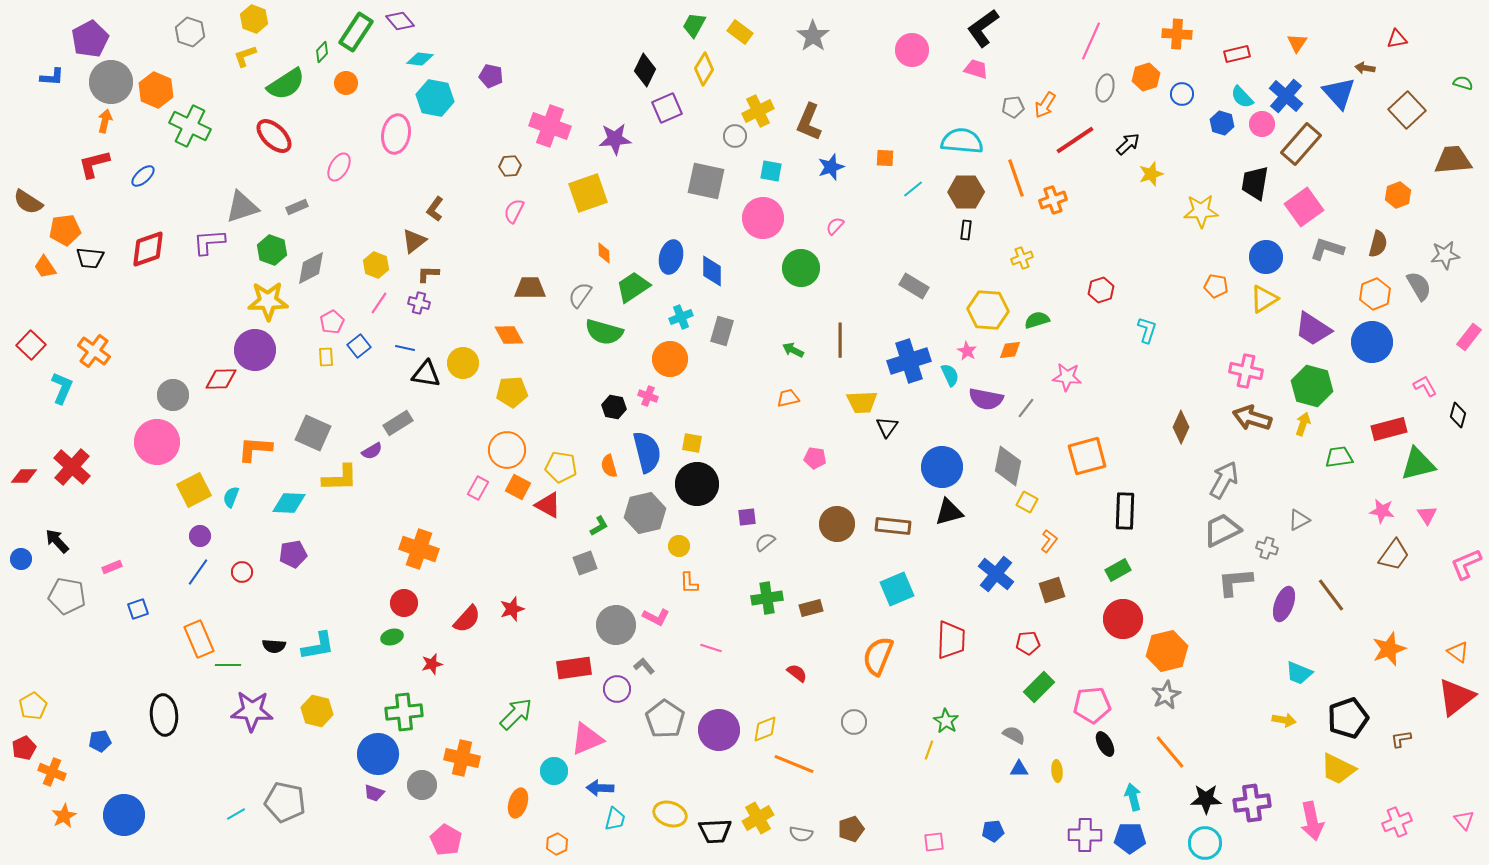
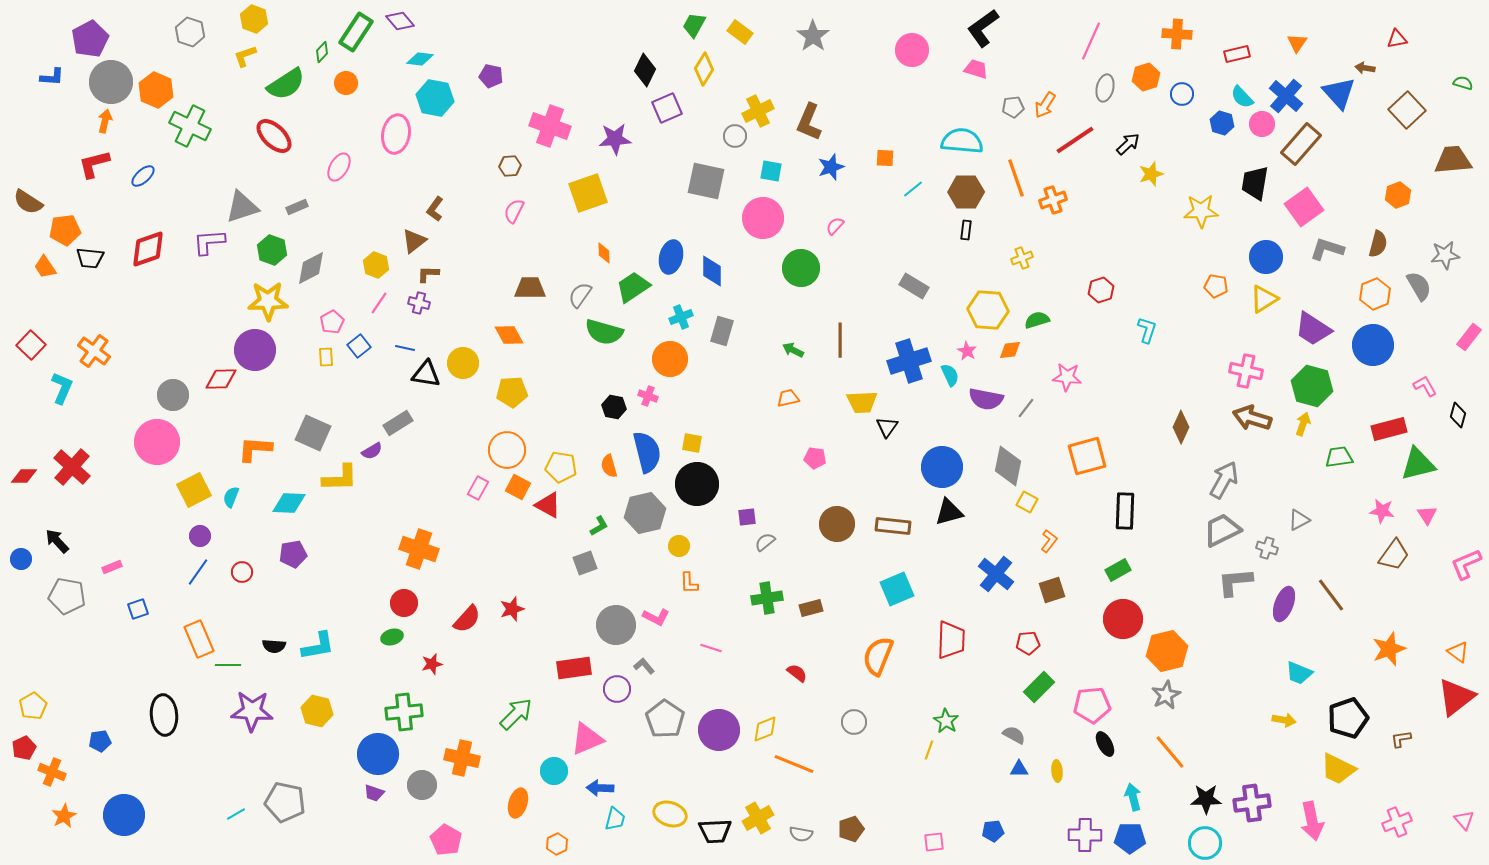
blue circle at (1372, 342): moved 1 px right, 3 px down
